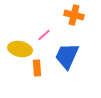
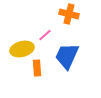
orange cross: moved 5 px left, 1 px up
pink line: moved 1 px right
yellow ellipse: moved 2 px right; rotated 25 degrees counterclockwise
